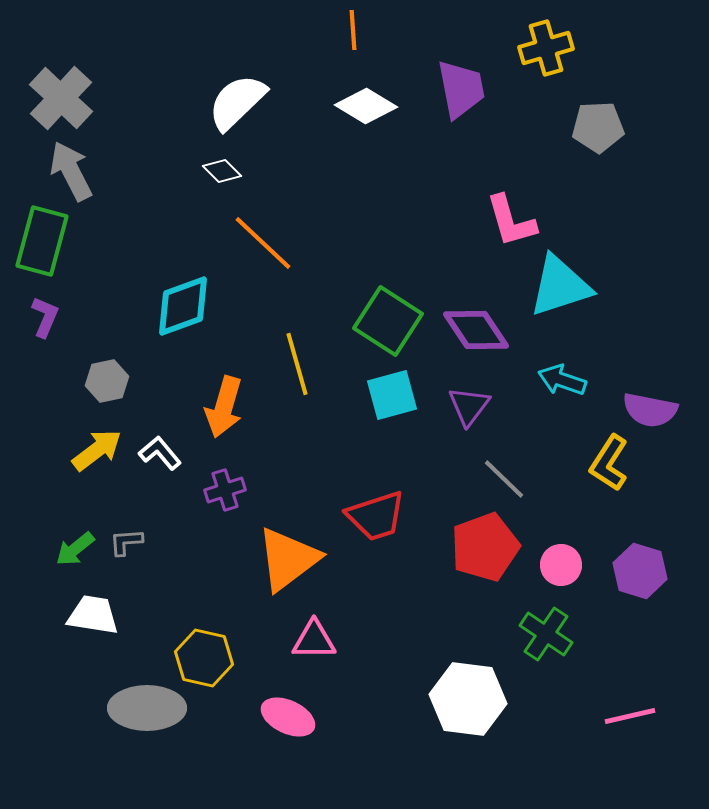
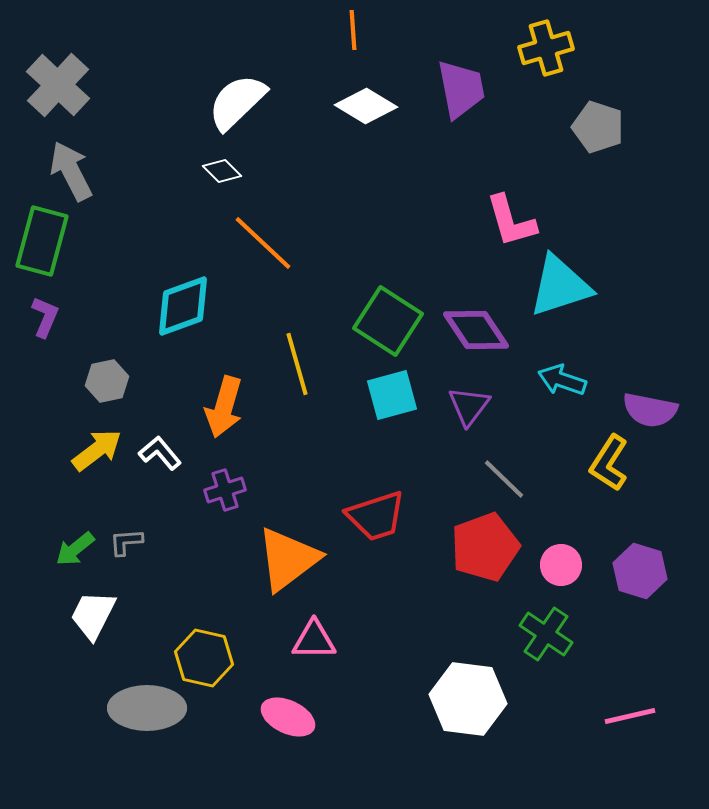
gray cross at (61, 98): moved 3 px left, 13 px up
gray pentagon at (598, 127): rotated 21 degrees clockwise
white trapezoid at (93, 615): rotated 72 degrees counterclockwise
